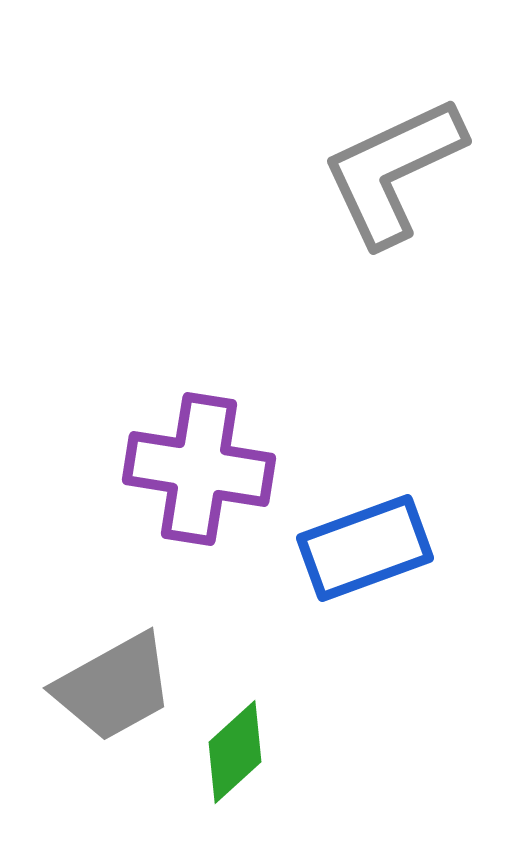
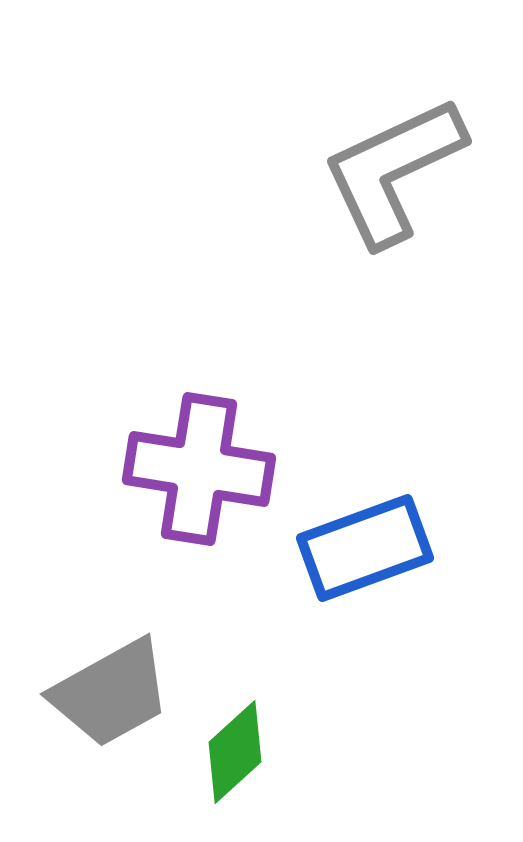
gray trapezoid: moved 3 px left, 6 px down
